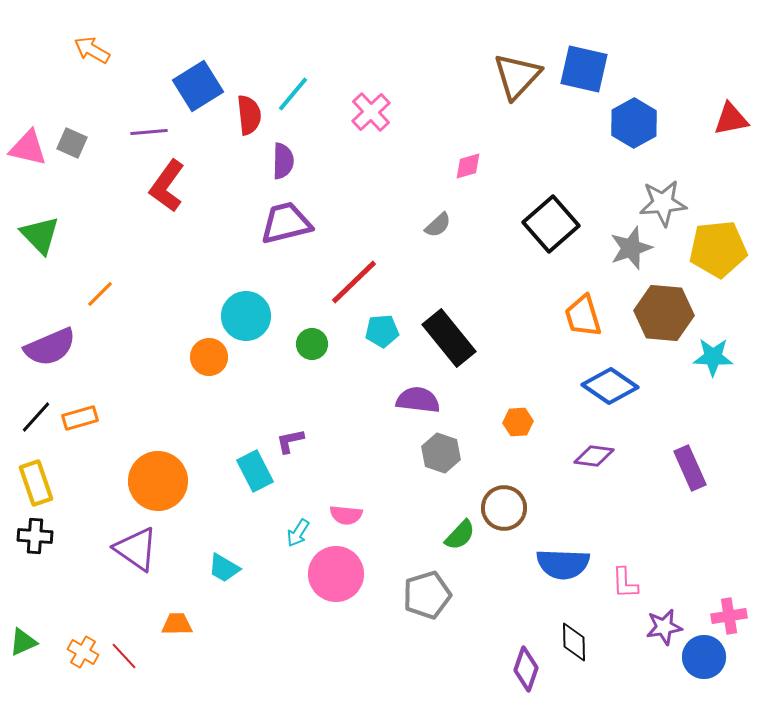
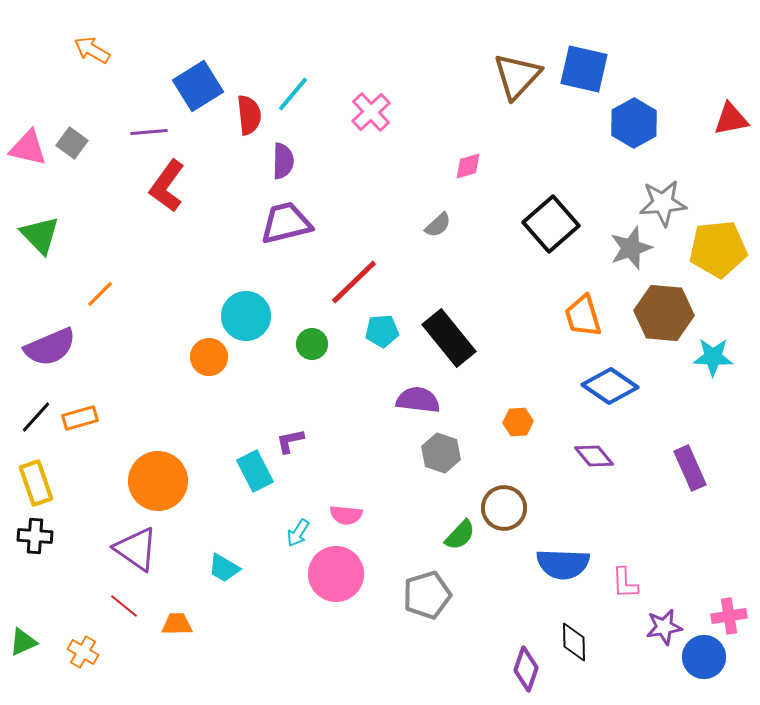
gray square at (72, 143): rotated 12 degrees clockwise
purple diamond at (594, 456): rotated 42 degrees clockwise
red line at (124, 656): moved 50 px up; rotated 8 degrees counterclockwise
